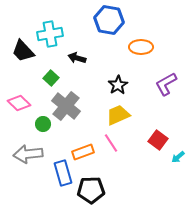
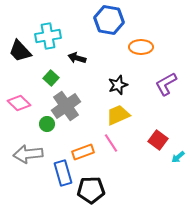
cyan cross: moved 2 px left, 2 px down
black trapezoid: moved 3 px left
black star: rotated 12 degrees clockwise
gray cross: rotated 16 degrees clockwise
green circle: moved 4 px right
